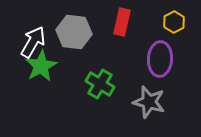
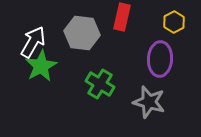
red rectangle: moved 5 px up
gray hexagon: moved 8 px right, 1 px down
